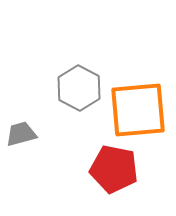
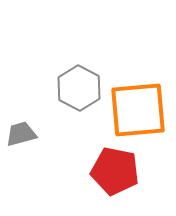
red pentagon: moved 1 px right, 2 px down
